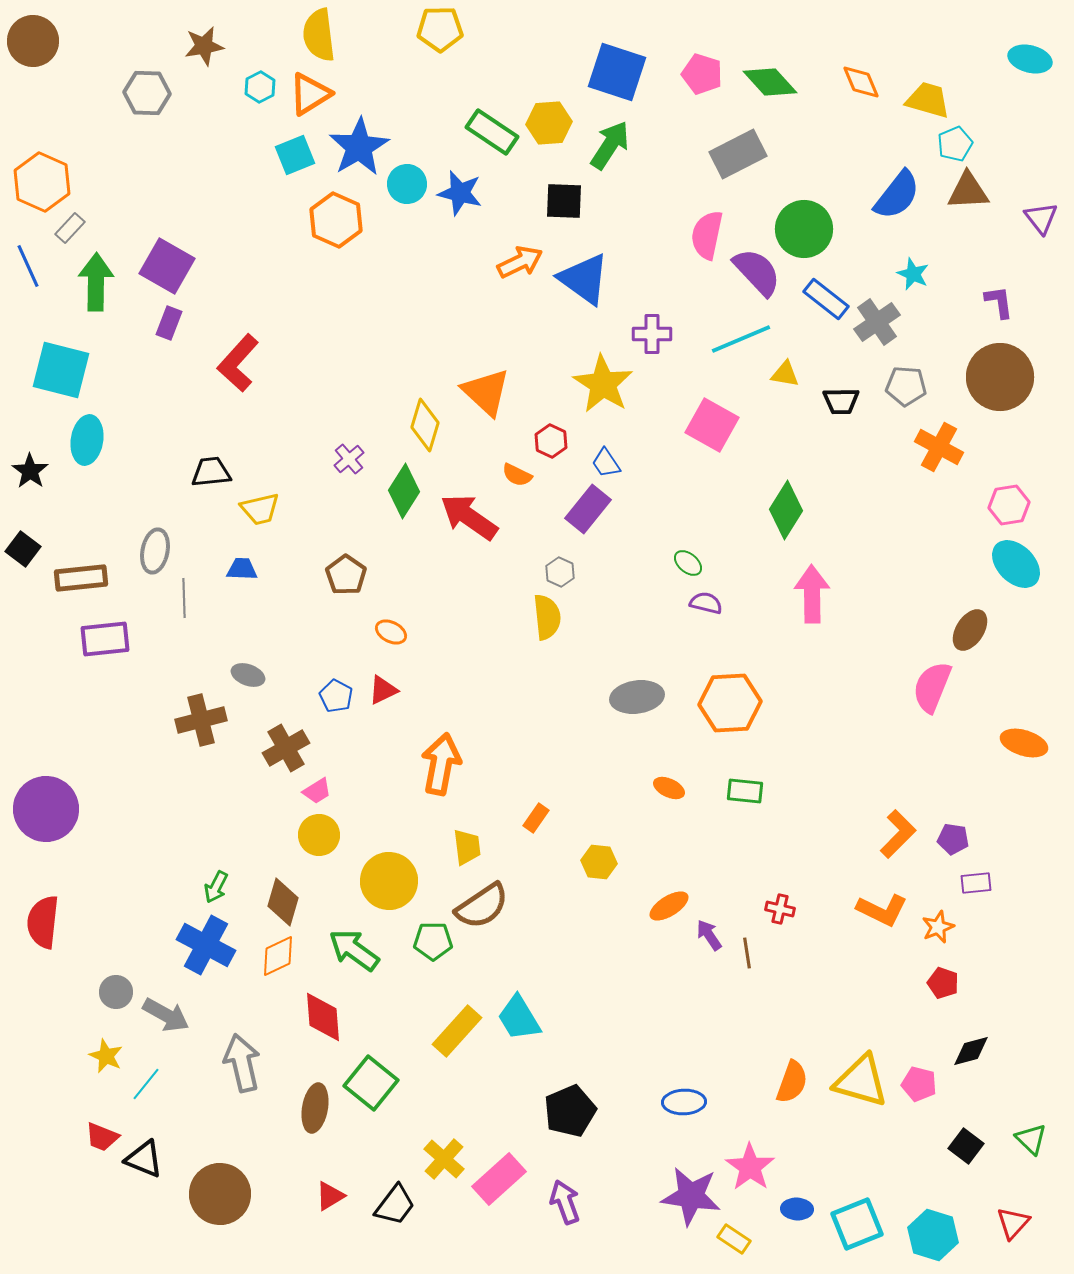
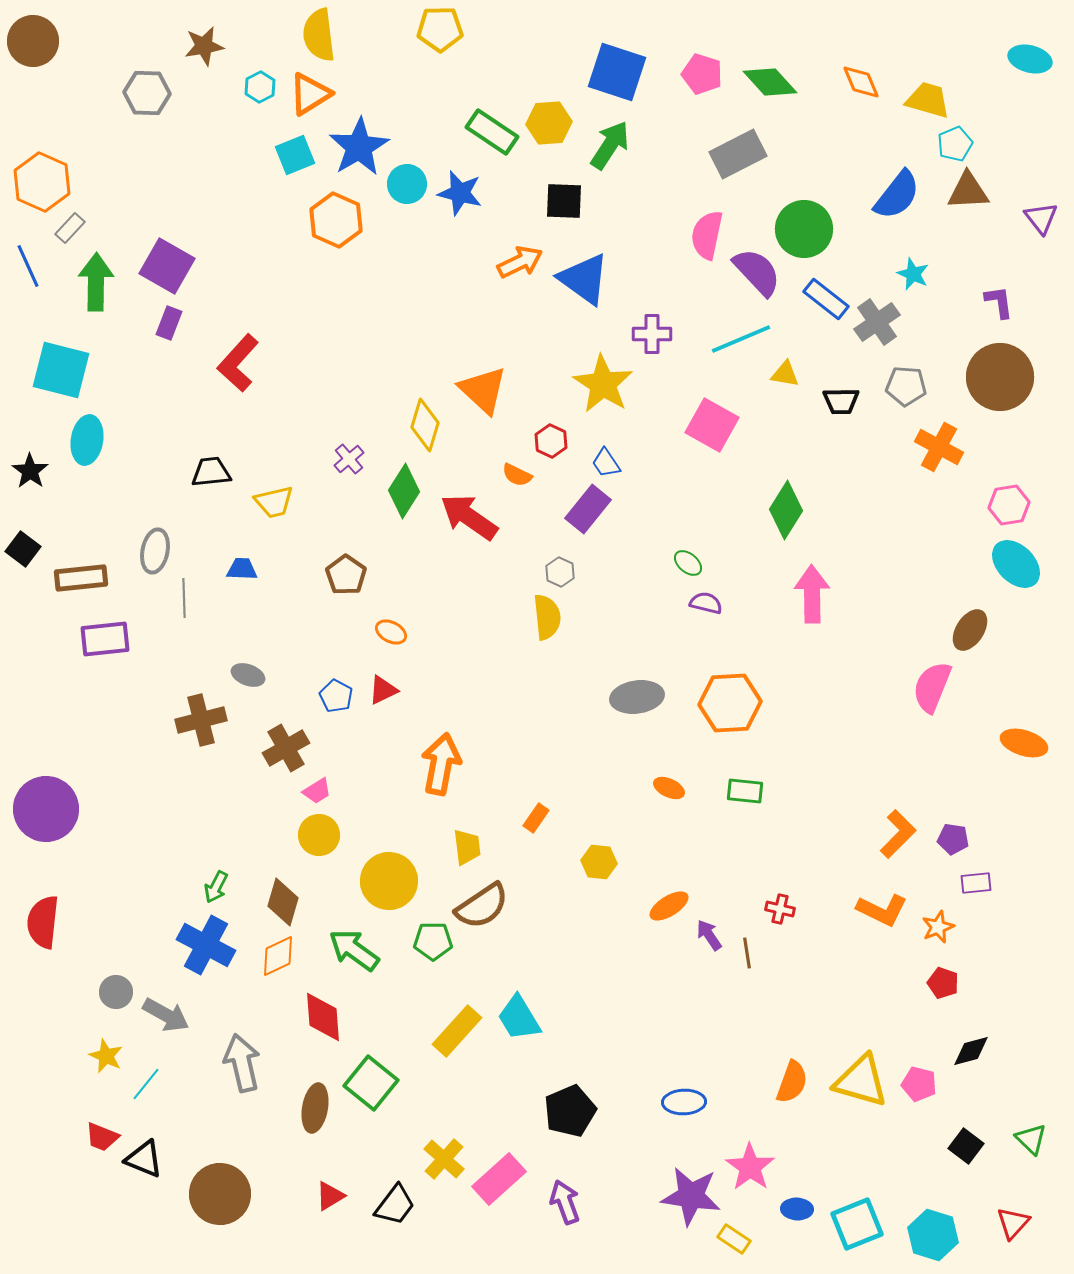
orange triangle at (486, 392): moved 3 px left, 2 px up
yellow trapezoid at (260, 509): moved 14 px right, 7 px up
